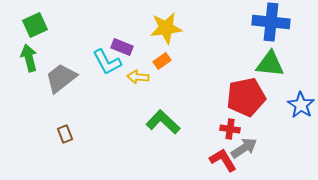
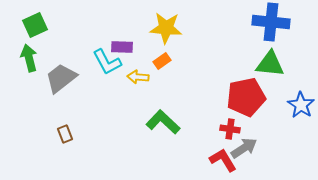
yellow star: rotated 12 degrees clockwise
purple rectangle: rotated 20 degrees counterclockwise
